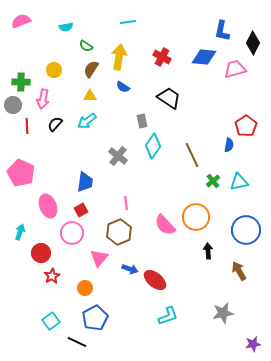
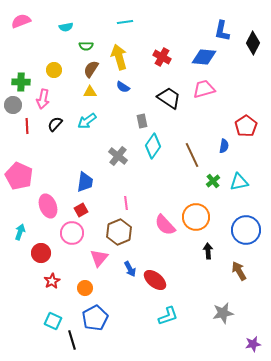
cyan line at (128, 22): moved 3 px left
green semicircle at (86, 46): rotated 32 degrees counterclockwise
yellow arrow at (119, 57): rotated 25 degrees counterclockwise
pink trapezoid at (235, 69): moved 31 px left, 20 px down
yellow triangle at (90, 96): moved 4 px up
blue semicircle at (229, 145): moved 5 px left, 1 px down
pink pentagon at (21, 173): moved 2 px left, 3 px down
blue arrow at (130, 269): rotated 42 degrees clockwise
red star at (52, 276): moved 5 px down
cyan square at (51, 321): moved 2 px right; rotated 30 degrees counterclockwise
black line at (77, 342): moved 5 px left, 2 px up; rotated 48 degrees clockwise
